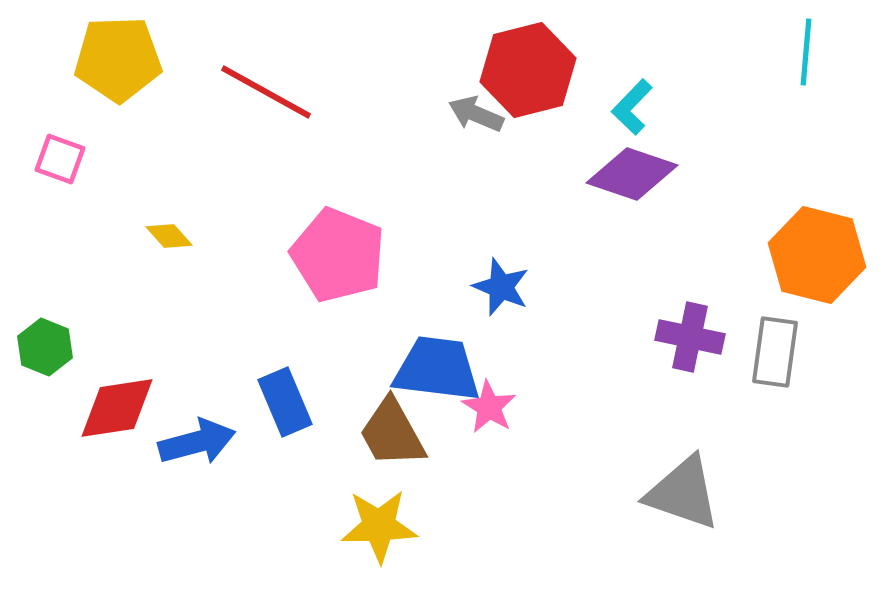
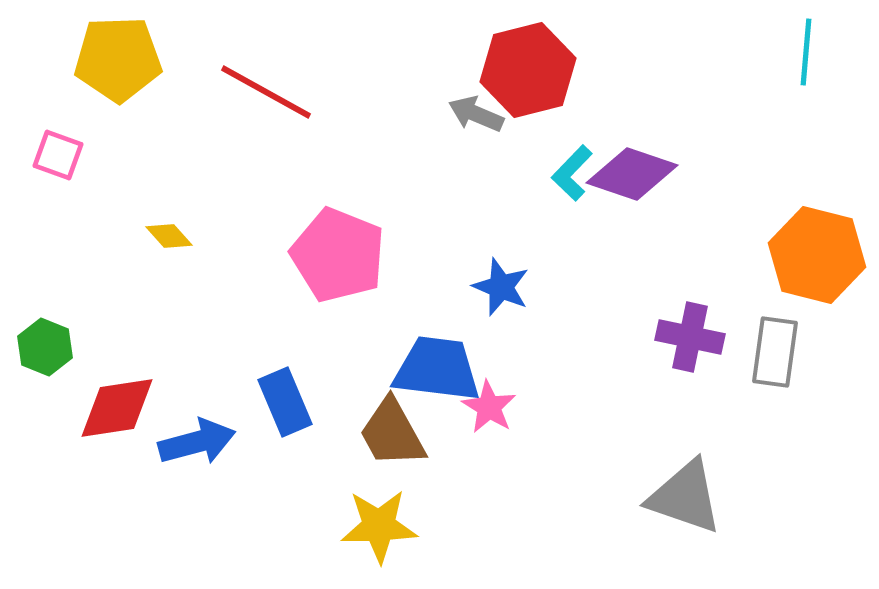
cyan L-shape: moved 60 px left, 66 px down
pink square: moved 2 px left, 4 px up
gray triangle: moved 2 px right, 4 px down
